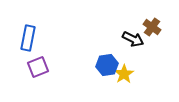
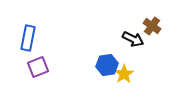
brown cross: moved 1 px up
